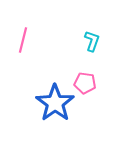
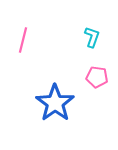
cyan L-shape: moved 4 px up
pink pentagon: moved 12 px right, 6 px up
